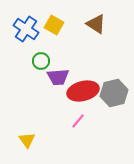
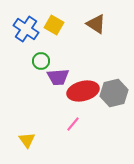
pink line: moved 5 px left, 3 px down
